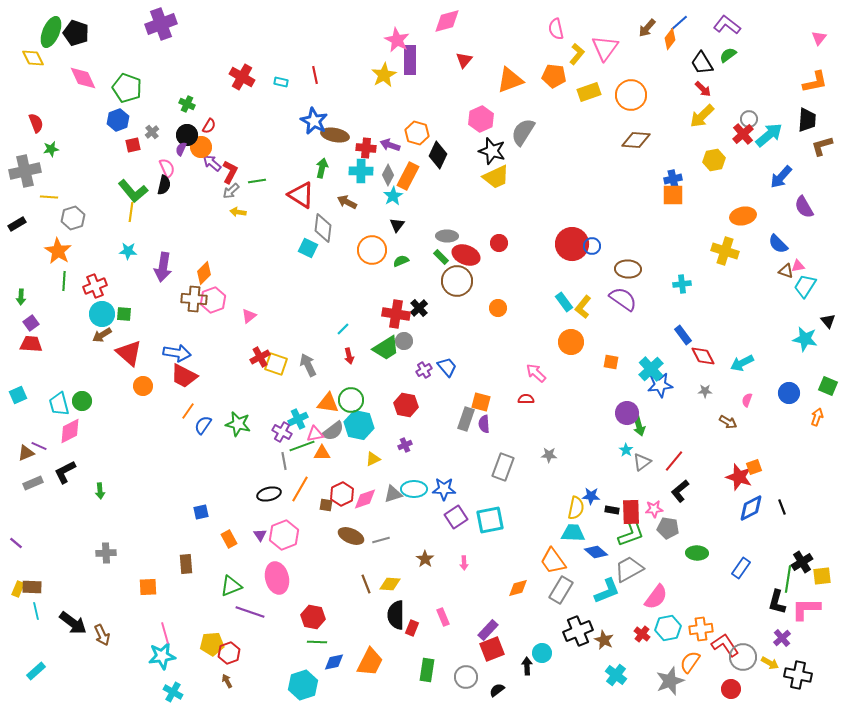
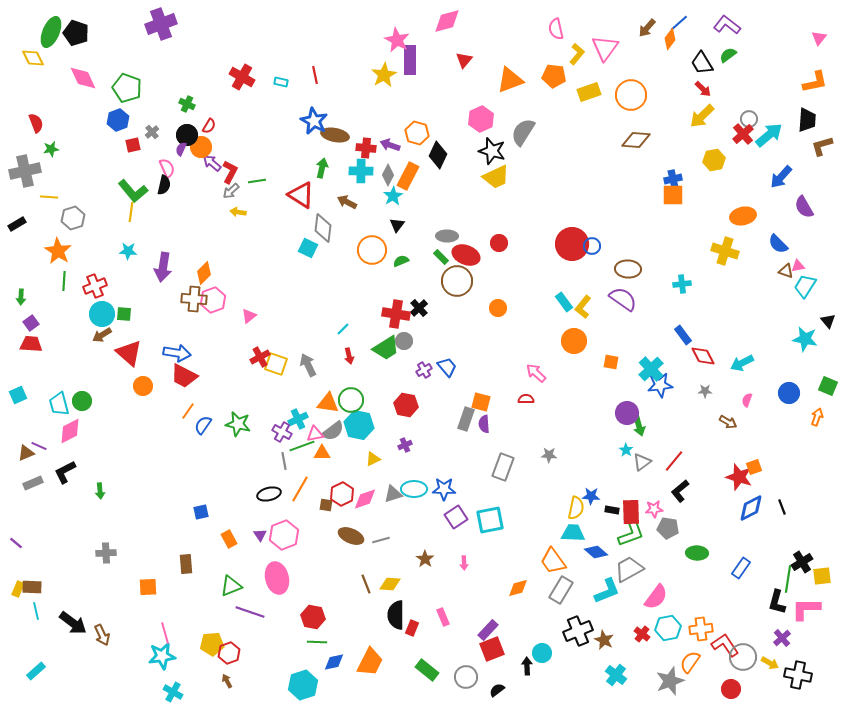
orange circle at (571, 342): moved 3 px right, 1 px up
green rectangle at (427, 670): rotated 60 degrees counterclockwise
